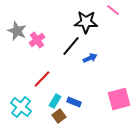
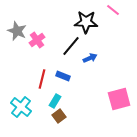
red line: rotated 30 degrees counterclockwise
blue rectangle: moved 11 px left, 26 px up
